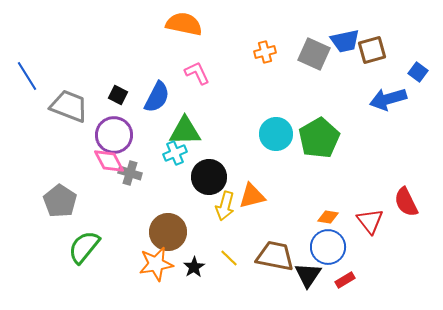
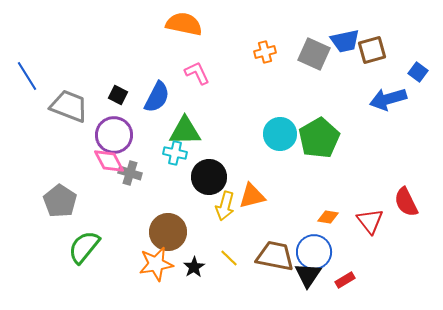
cyan circle: moved 4 px right
cyan cross: rotated 35 degrees clockwise
blue circle: moved 14 px left, 5 px down
